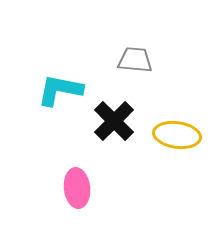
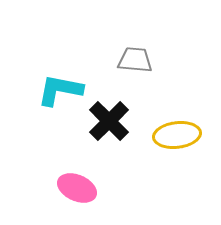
black cross: moved 5 px left
yellow ellipse: rotated 15 degrees counterclockwise
pink ellipse: rotated 60 degrees counterclockwise
